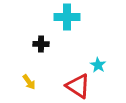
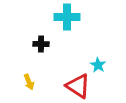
yellow arrow: rotated 14 degrees clockwise
